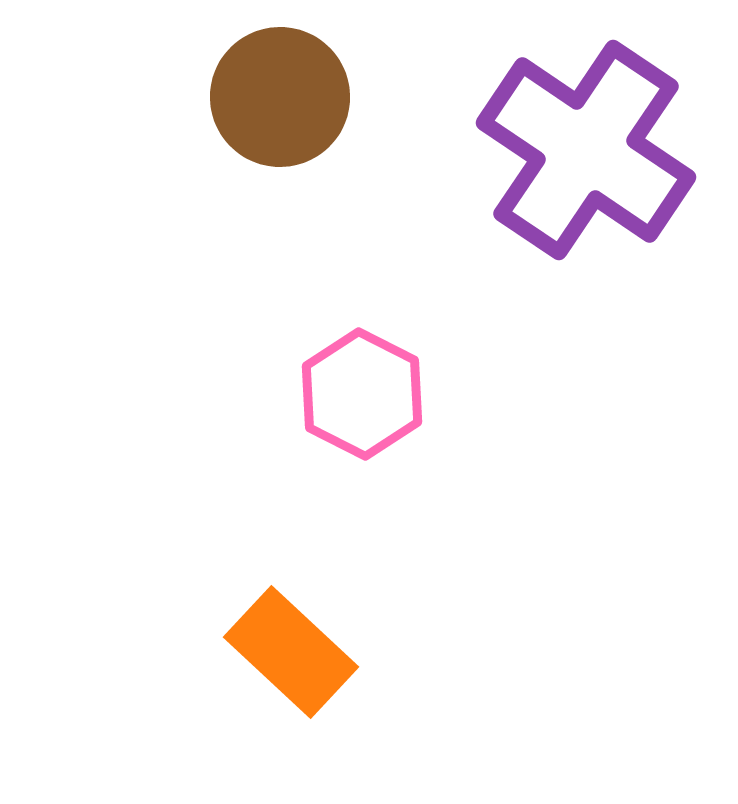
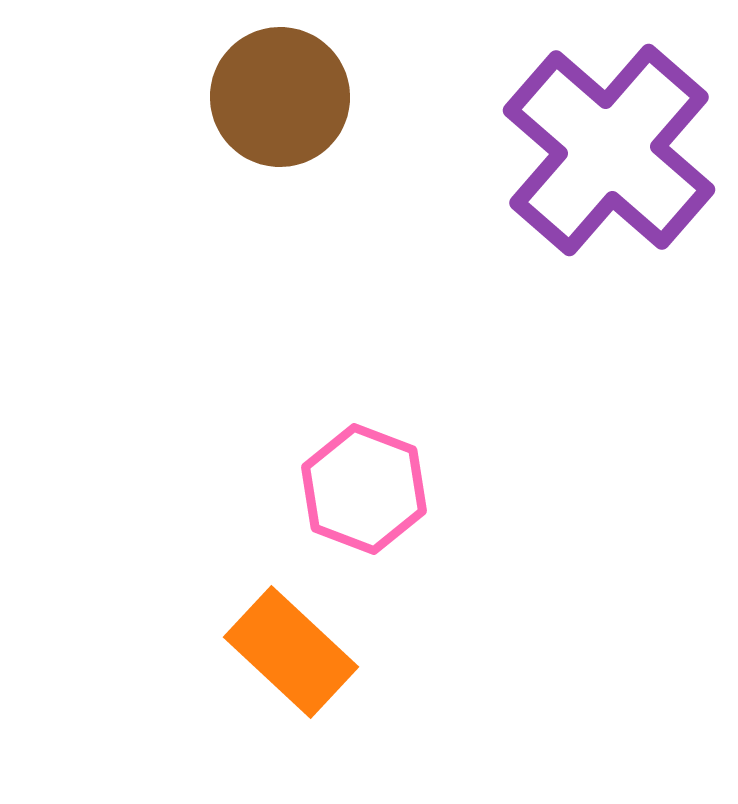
purple cross: moved 23 px right; rotated 7 degrees clockwise
pink hexagon: moved 2 px right, 95 px down; rotated 6 degrees counterclockwise
